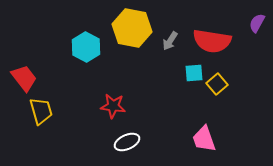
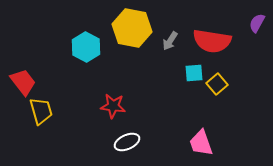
red trapezoid: moved 1 px left, 4 px down
pink trapezoid: moved 3 px left, 4 px down
